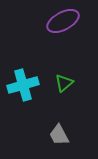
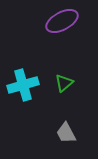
purple ellipse: moved 1 px left
gray trapezoid: moved 7 px right, 2 px up
